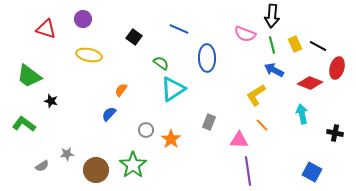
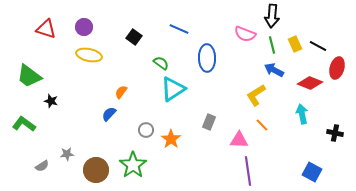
purple circle: moved 1 px right, 8 px down
orange semicircle: moved 2 px down
